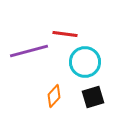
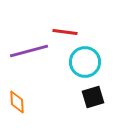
red line: moved 2 px up
orange diamond: moved 37 px left, 6 px down; rotated 45 degrees counterclockwise
